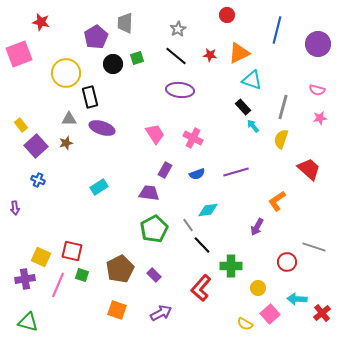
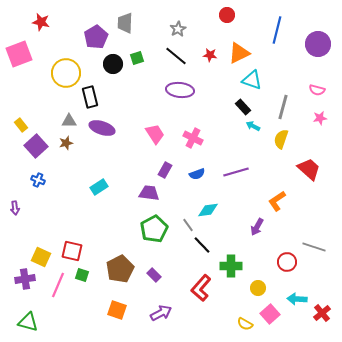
gray triangle at (69, 119): moved 2 px down
cyan arrow at (253, 126): rotated 24 degrees counterclockwise
